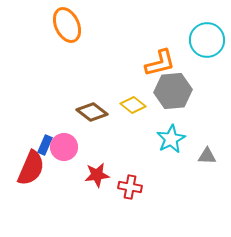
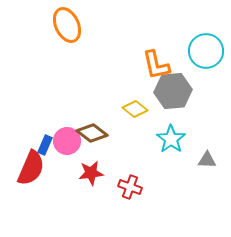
cyan circle: moved 1 px left, 11 px down
orange L-shape: moved 4 px left, 2 px down; rotated 92 degrees clockwise
yellow diamond: moved 2 px right, 4 px down
brown diamond: moved 21 px down
cyan star: rotated 8 degrees counterclockwise
pink circle: moved 3 px right, 6 px up
gray triangle: moved 4 px down
red star: moved 6 px left, 2 px up
red cross: rotated 10 degrees clockwise
